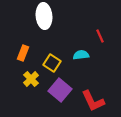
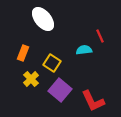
white ellipse: moved 1 px left, 3 px down; rotated 35 degrees counterclockwise
cyan semicircle: moved 3 px right, 5 px up
